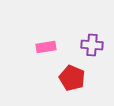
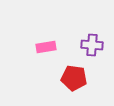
red pentagon: moved 2 px right; rotated 15 degrees counterclockwise
